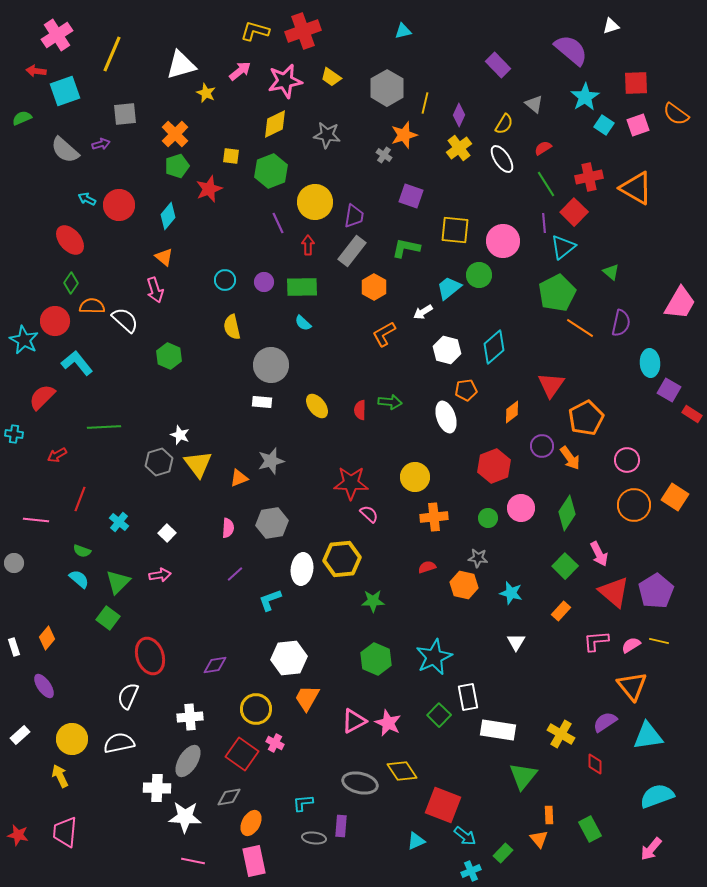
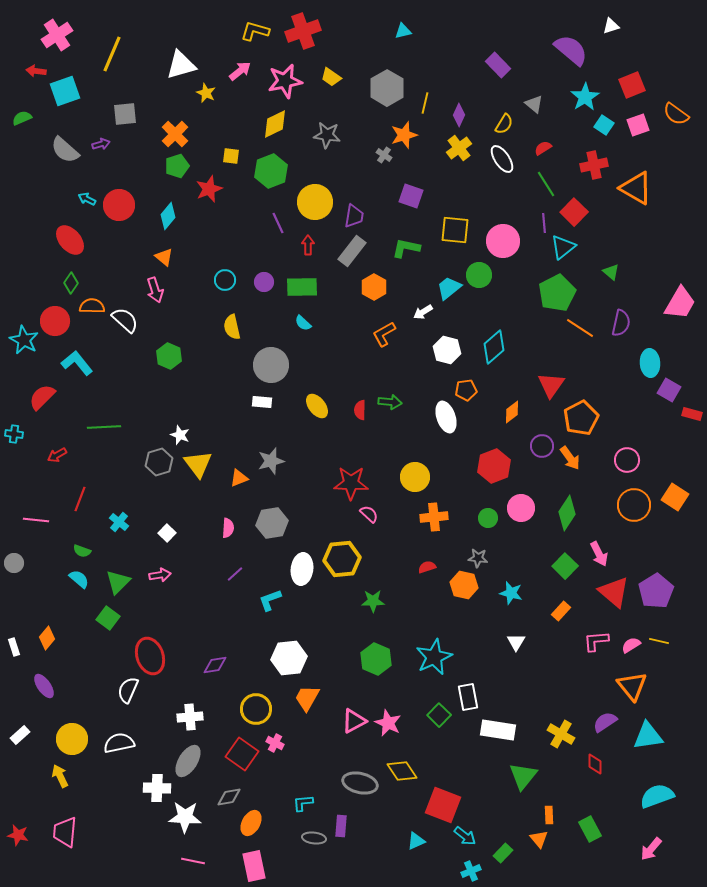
red square at (636, 83): moved 4 px left, 2 px down; rotated 20 degrees counterclockwise
red cross at (589, 177): moved 5 px right, 12 px up
red rectangle at (692, 414): rotated 18 degrees counterclockwise
orange pentagon at (586, 418): moved 5 px left
white semicircle at (128, 696): moved 6 px up
pink rectangle at (254, 861): moved 5 px down
